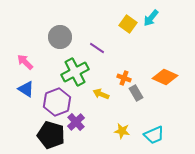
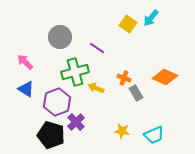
green cross: rotated 12 degrees clockwise
yellow arrow: moved 5 px left, 6 px up
